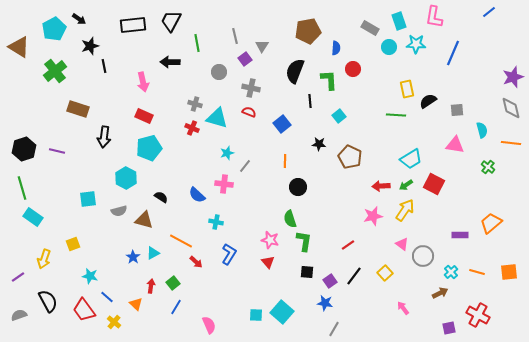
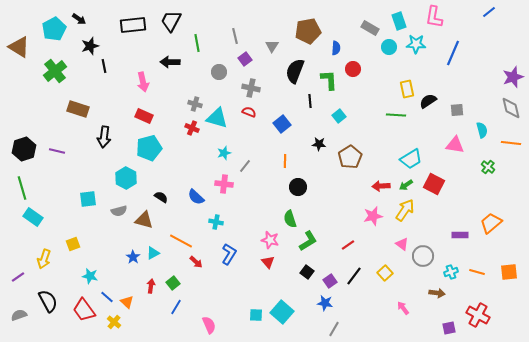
gray triangle at (262, 46): moved 10 px right
cyan star at (227, 153): moved 3 px left
brown pentagon at (350, 157): rotated 15 degrees clockwise
blue semicircle at (197, 195): moved 1 px left, 2 px down
green L-shape at (304, 241): moved 4 px right; rotated 50 degrees clockwise
black square at (307, 272): rotated 32 degrees clockwise
cyan cross at (451, 272): rotated 24 degrees clockwise
brown arrow at (440, 293): moved 3 px left; rotated 35 degrees clockwise
orange triangle at (136, 304): moved 9 px left, 2 px up
